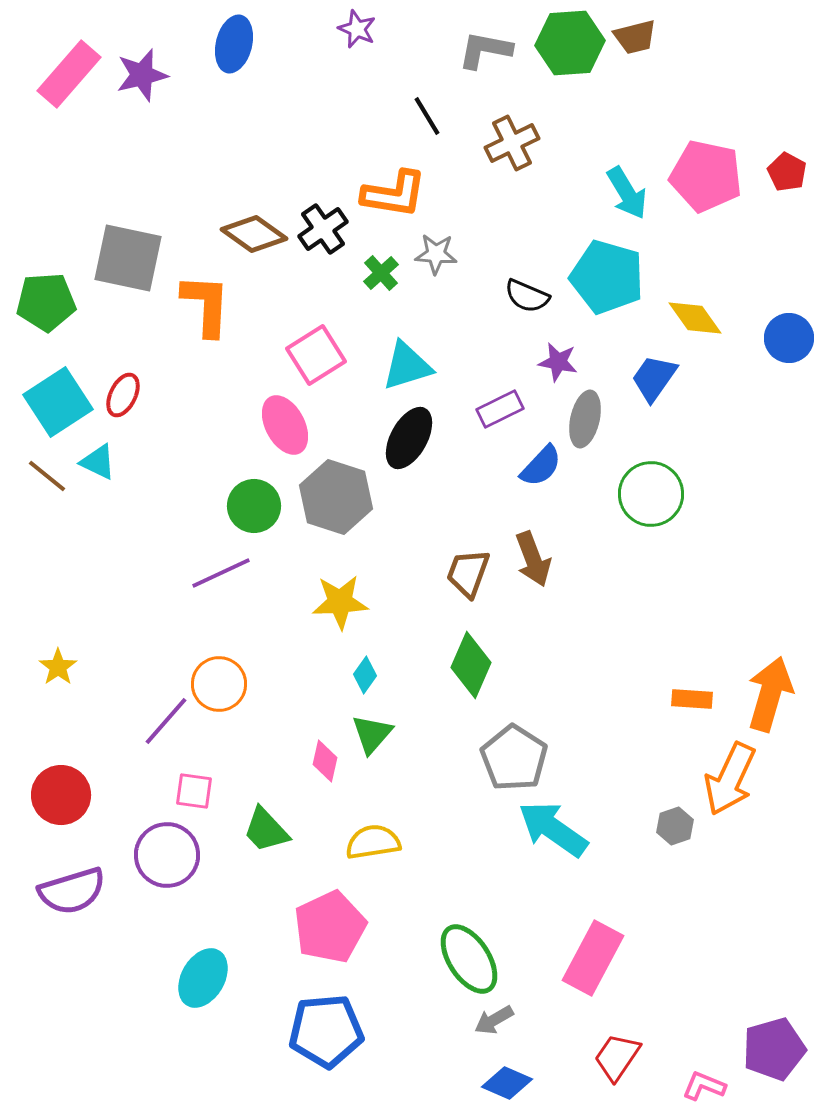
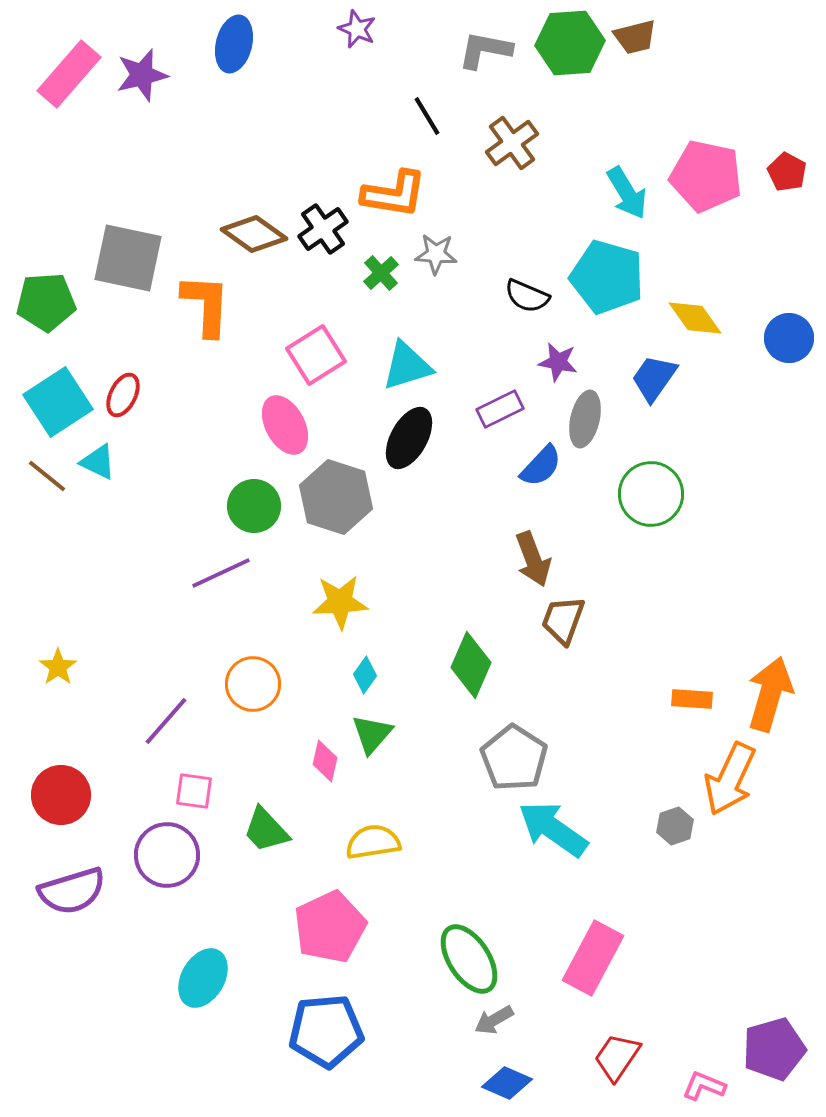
brown cross at (512, 143): rotated 10 degrees counterclockwise
brown trapezoid at (468, 573): moved 95 px right, 47 px down
orange circle at (219, 684): moved 34 px right
